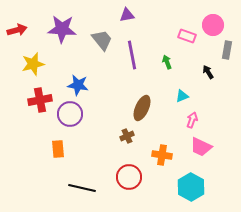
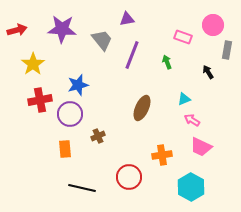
purple triangle: moved 4 px down
pink rectangle: moved 4 px left, 1 px down
purple line: rotated 32 degrees clockwise
yellow star: rotated 20 degrees counterclockwise
blue star: rotated 25 degrees counterclockwise
cyan triangle: moved 2 px right, 3 px down
pink arrow: rotated 77 degrees counterclockwise
brown cross: moved 29 px left
orange rectangle: moved 7 px right
orange cross: rotated 18 degrees counterclockwise
